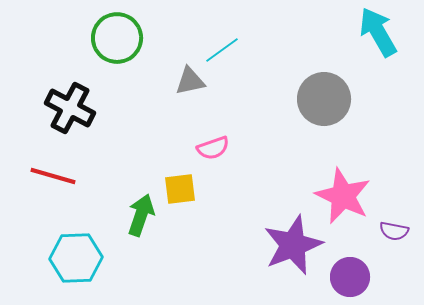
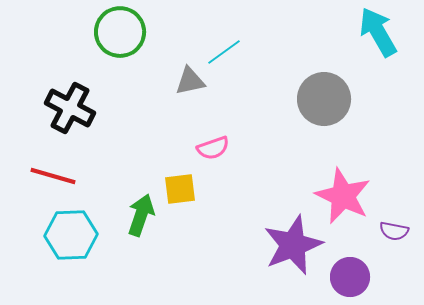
green circle: moved 3 px right, 6 px up
cyan line: moved 2 px right, 2 px down
cyan hexagon: moved 5 px left, 23 px up
